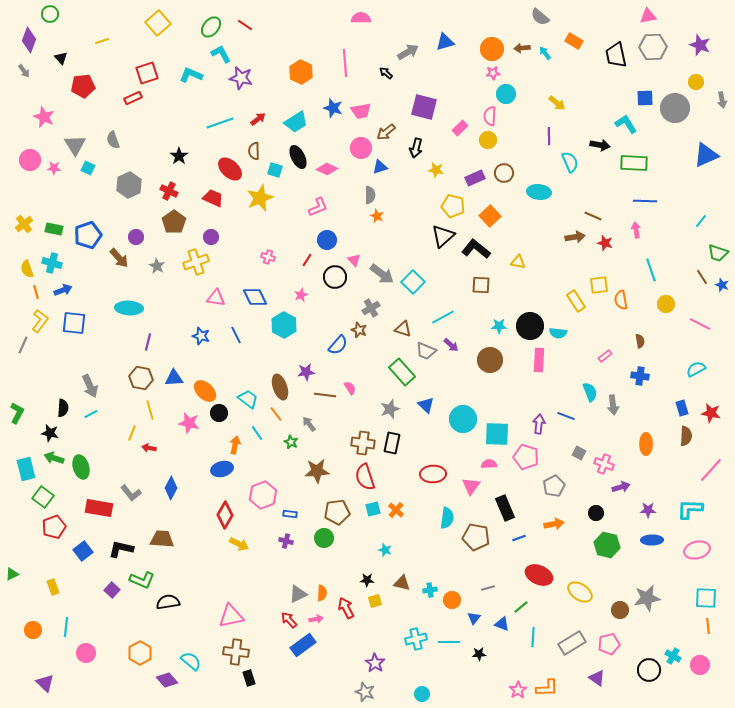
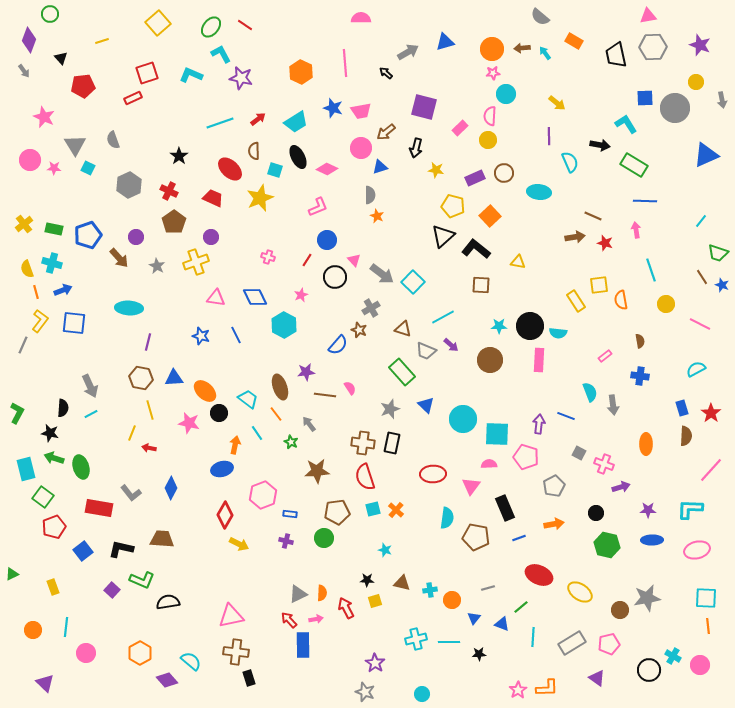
green rectangle at (634, 163): moved 2 px down; rotated 28 degrees clockwise
red star at (711, 413): rotated 24 degrees clockwise
blue rectangle at (303, 645): rotated 55 degrees counterclockwise
